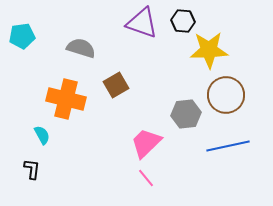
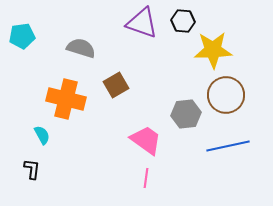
yellow star: moved 4 px right
pink trapezoid: moved 3 px up; rotated 80 degrees clockwise
pink line: rotated 48 degrees clockwise
